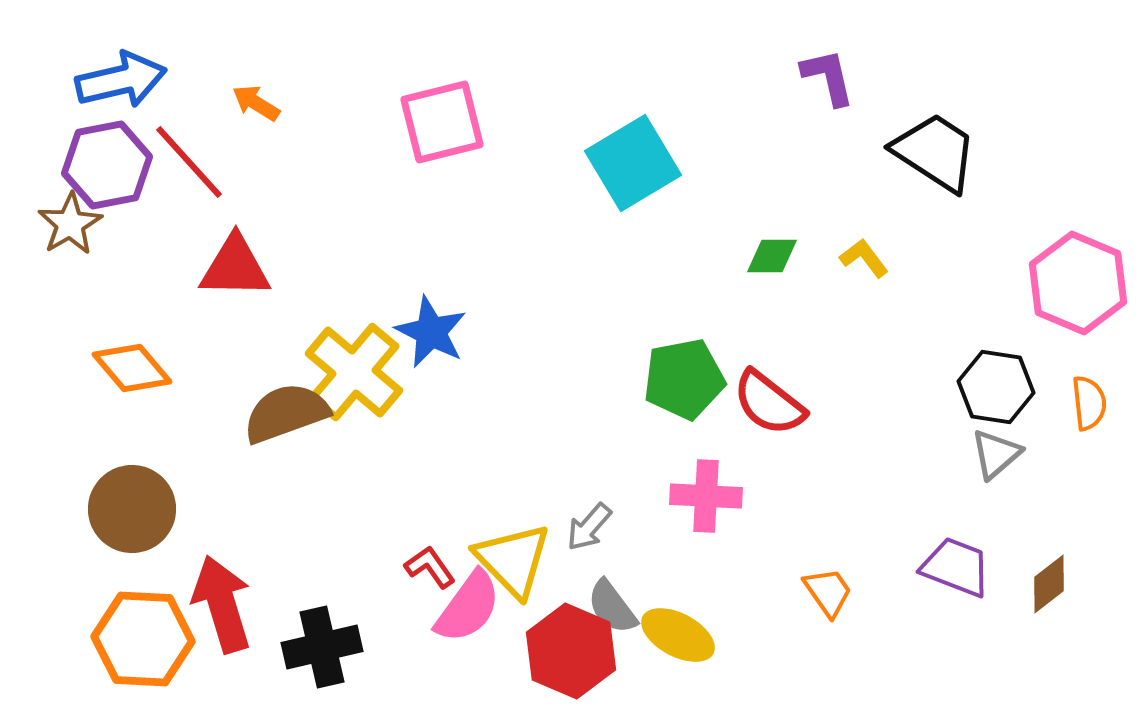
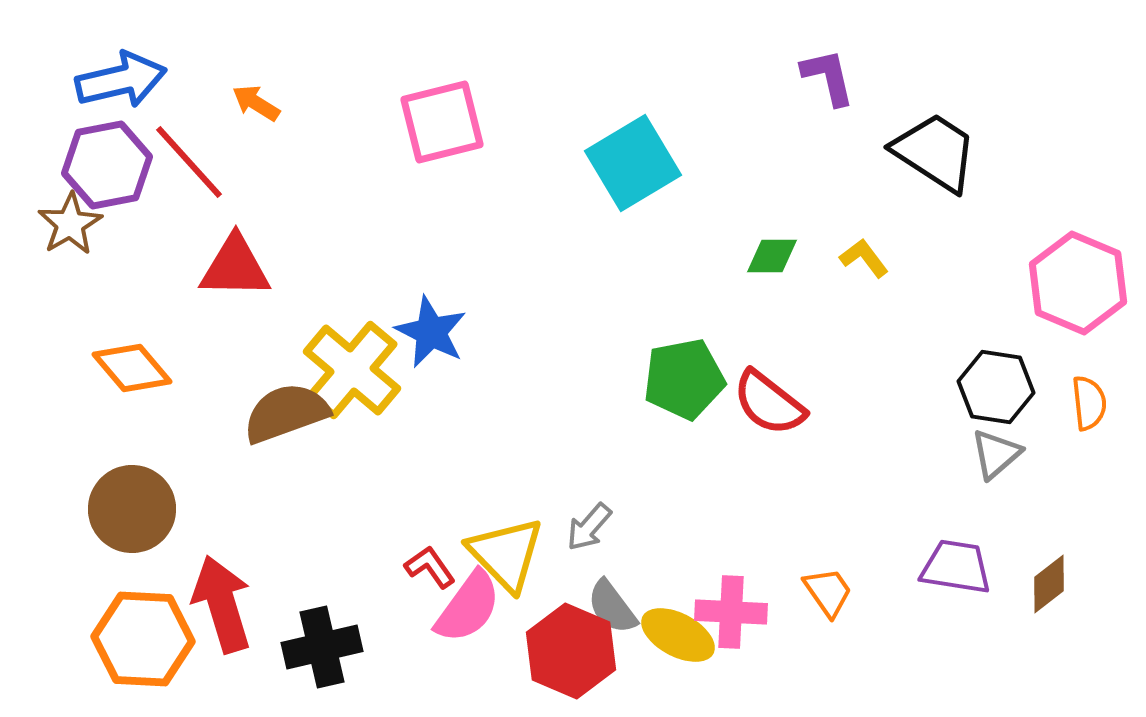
yellow cross: moved 2 px left, 2 px up
pink cross: moved 25 px right, 116 px down
yellow triangle: moved 7 px left, 6 px up
purple trapezoid: rotated 12 degrees counterclockwise
